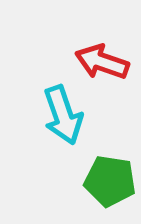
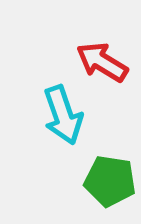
red arrow: rotated 12 degrees clockwise
